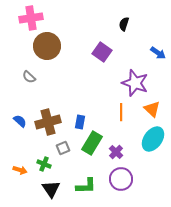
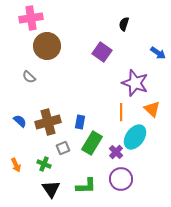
cyan ellipse: moved 18 px left, 2 px up
orange arrow: moved 4 px left, 5 px up; rotated 48 degrees clockwise
